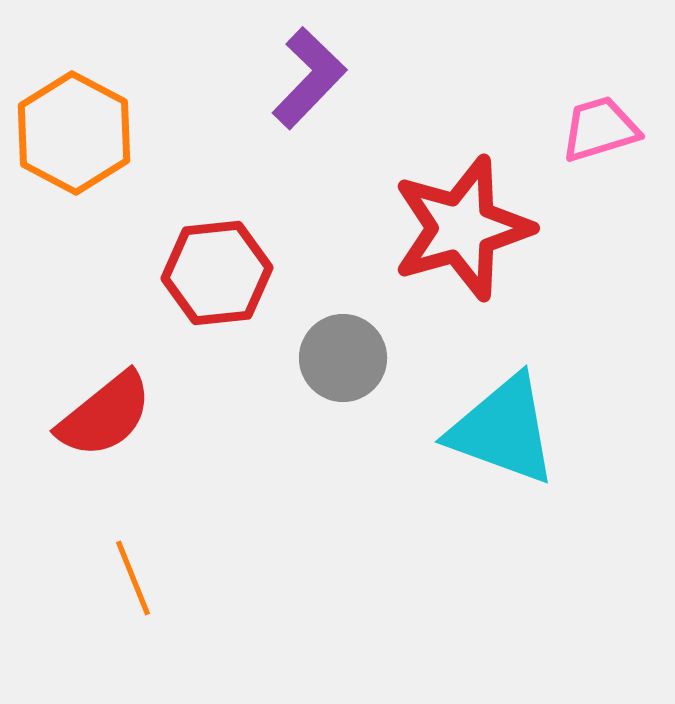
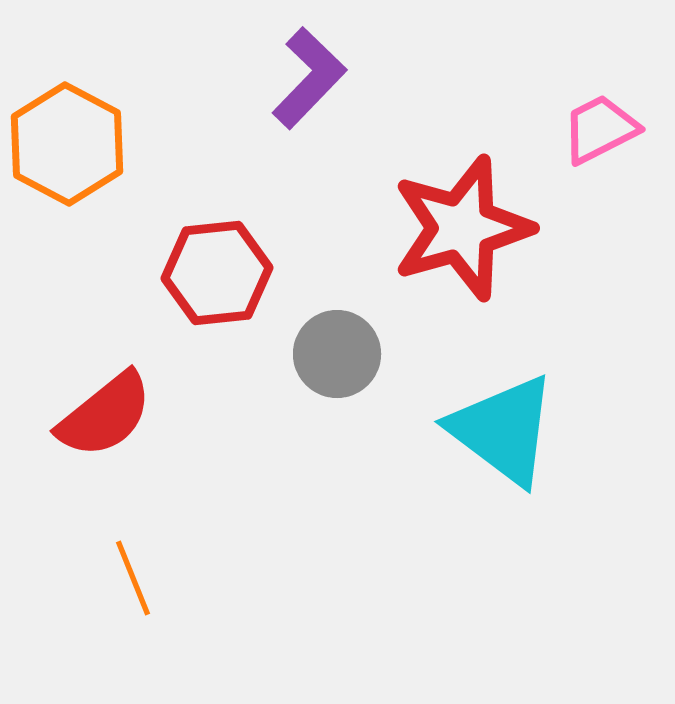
pink trapezoid: rotated 10 degrees counterclockwise
orange hexagon: moved 7 px left, 11 px down
gray circle: moved 6 px left, 4 px up
cyan triangle: rotated 17 degrees clockwise
